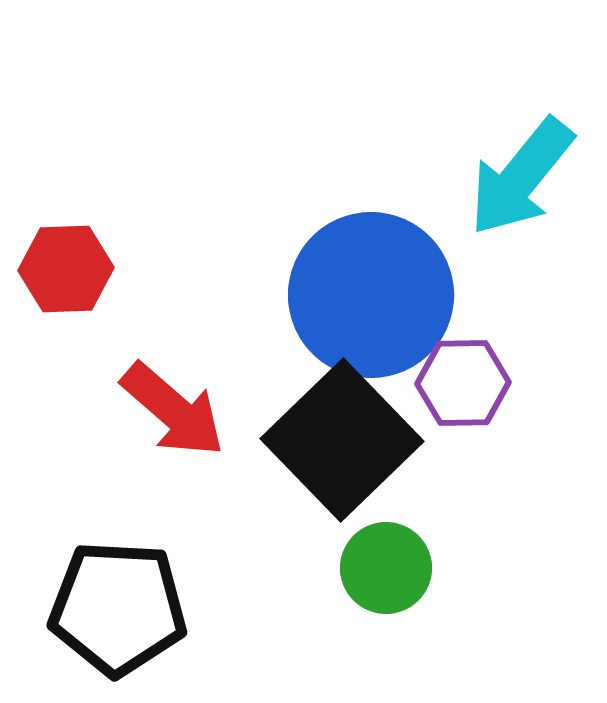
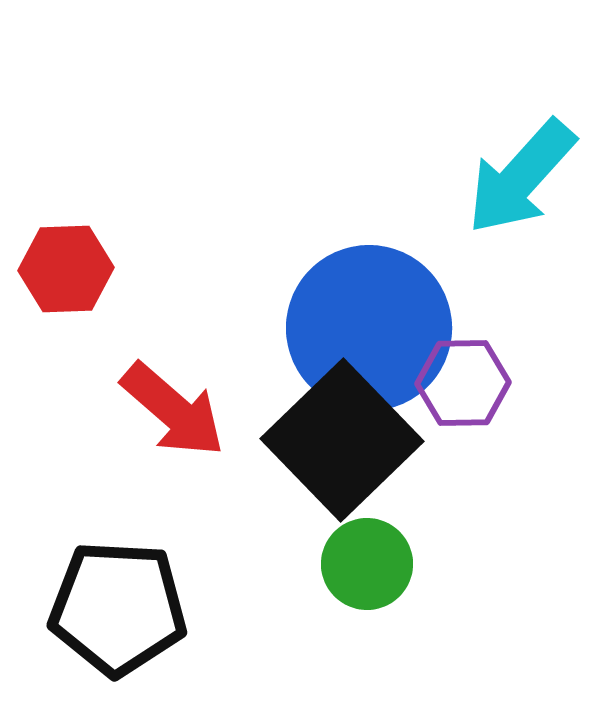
cyan arrow: rotated 3 degrees clockwise
blue circle: moved 2 px left, 33 px down
green circle: moved 19 px left, 4 px up
